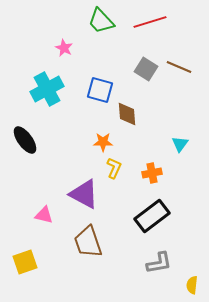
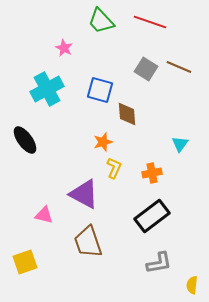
red line: rotated 36 degrees clockwise
orange star: rotated 18 degrees counterclockwise
